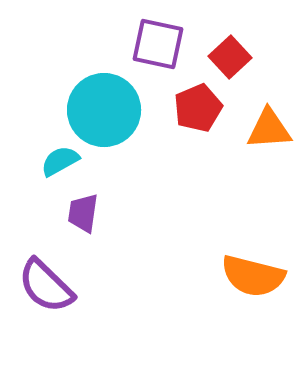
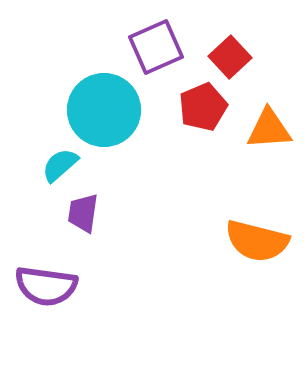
purple square: moved 2 px left, 3 px down; rotated 36 degrees counterclockwise
red pentagon: moved 5 px right, 1 px up
cyan semicircle: moved 4 px down; rotated 12 degrees counterclockwise
orange semicircle: moved 4 px right, 35 px up
purple semicircle: rotated 36 degrees counterclockwise
